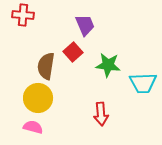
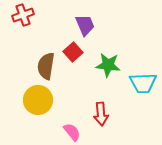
red cross: rotated 25 degrees counterclockwise
yellow circle: moved 2 px down
pink semicircle: moved 39 px right, 5 px down; rotated 36 degrees clockwise
